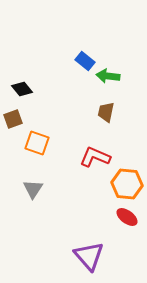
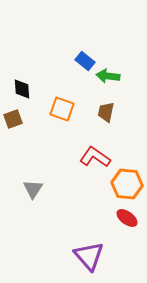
black diamond: rotated 35 degrees clockwise
orange square: moved 25 px right, 34 px up
red L-shape: rotated 12 degrees clockwise
red ellipse: moved 1 px down
